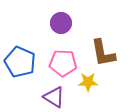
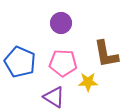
brown L-shape: moved 3 px right, 1 px down
